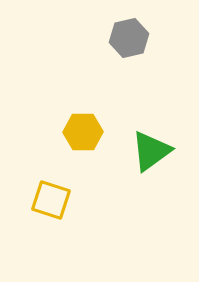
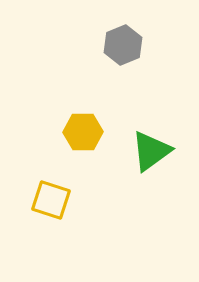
gray hexagon: moved 6 px left, 7 px down; rotated 9 degrees counterclockwise
